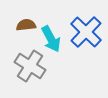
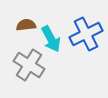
blue cross: moved 2 px down; rotated 20 degrees clockwise
gray cross: moved 1 px left, 1 px up
